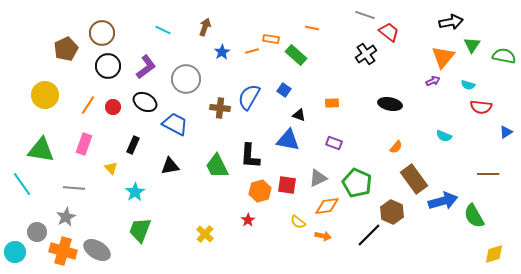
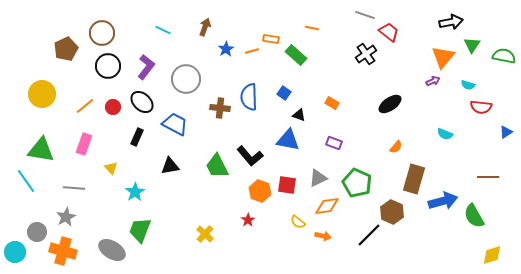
blue star at (222, 52): moved 4 px right, 3 px up
purple L-shape at (146, 67): rotated 15 degrees counterclockwise
blue square at (284, 90): moved 3 px down
yellow circle at (45, 95): moved 3 px left, 1 px up
blue semicircle at (249, 97): rotated 32 degrees counterclockwise
black ellipse at (145, 102): moved 3 px left; rotated 15 degrees clockwise
orange rectangle at (332, 103): rotated 32 degrees clockwise
black ellipse at (390, 104): rotated 45 degrees counterclockwise
orange line at (88, 105): moved 3 px left, 1 px down; rotated 18 degrees clockwise
cyan semicircle at (444, 136): moved 1 px right, 2 px up
black rectangle at (133, 145): moved 4 px right, 8 px up
black L-shape at (250, 156): rotated 44 degrees counterclockwise
brown line at (488, 174): moved 3 px down
brown rectangle at (414, 179): rotated 52 degrees clockwise
cyan line at (22, 184): moved 4 px right, 3 px up
orange hexagon at (260, 191): rotated 25 degrees counterclockwise
gray ellipse at (97, 250): moved 15 px right
yellow diamond at (494, 254): moved 2 px left, 1 px down
